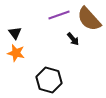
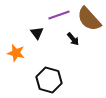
black triangle: moved 22 px right
